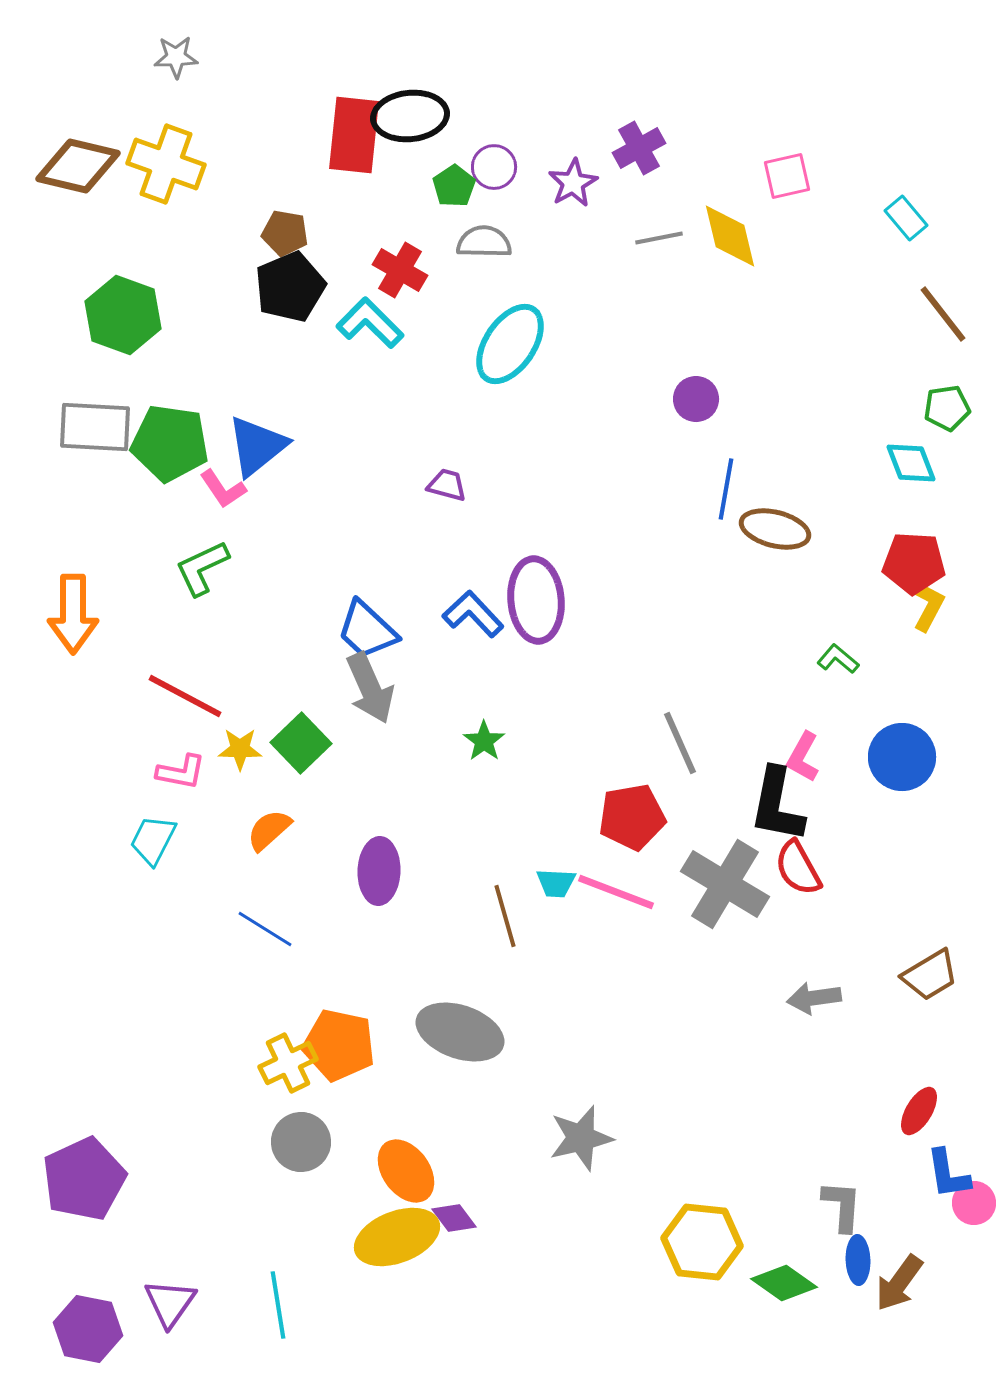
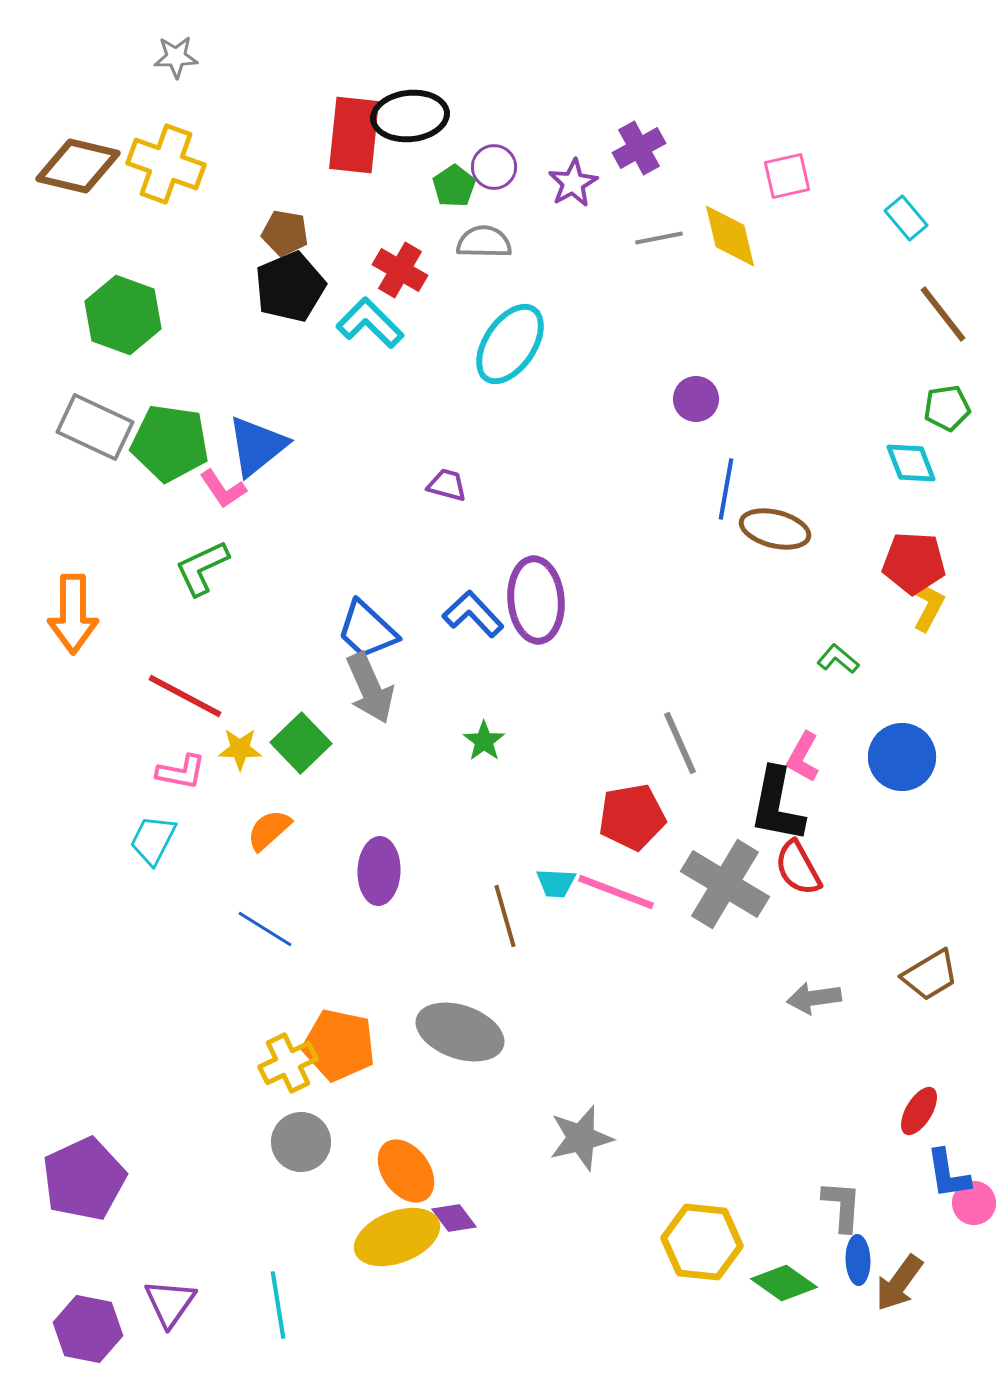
gray rectangle at (95, 427): rotated 22 degrees clockwise
